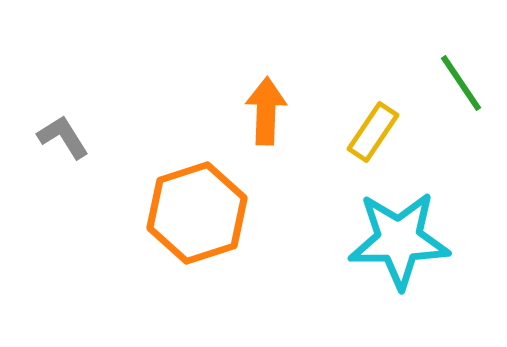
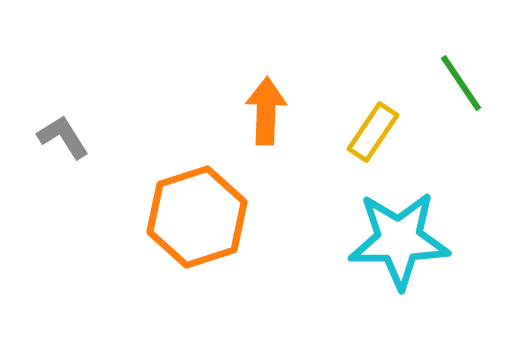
orange hexagon: moved 4 px down
